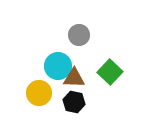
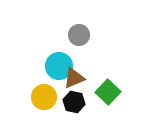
cyan circle: moved 1 px right
green square: moved 2 px left, 20 px down
brown triangle: rotated 25 degrees counterclockwise
yellow circle: moved 5 px right, 4 px down
